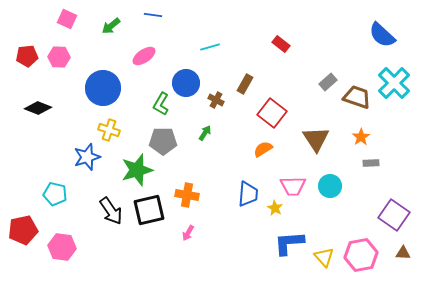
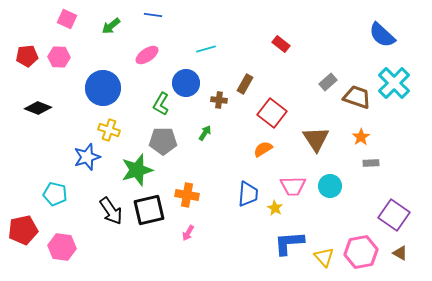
cyan line at (210, 47): moved 4 px left, 2 px down
pink ellipse at (144, 56): moved 3 px right, 1 px up
brown cross at (216, 100): moved 3 px right; rotated 21 degrees counterclockwise
brown triangle at (403, 253): moved 3 px left; rotated 28 degrees clockwise
pink hexagon at (361, 255): moved 3 px up
